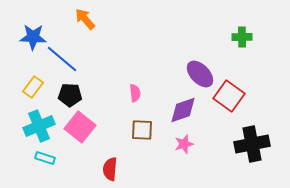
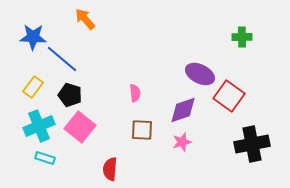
purple ellipse: rotated 20 degrees counterclockwise
black pentagon: rotated 15 degrees clockwise
pink star: moved 2 px left, 2 px up
